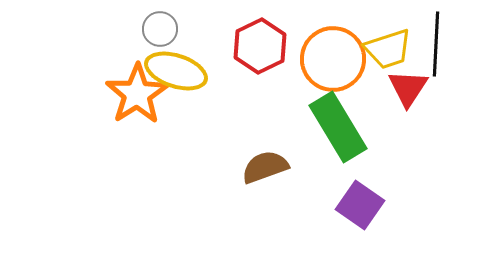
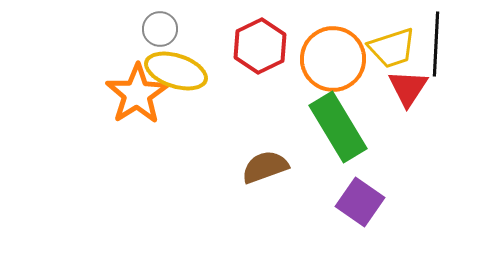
yellow trapezoid: moved 4 px right, 1 px up
purple square: moved 3 px up
